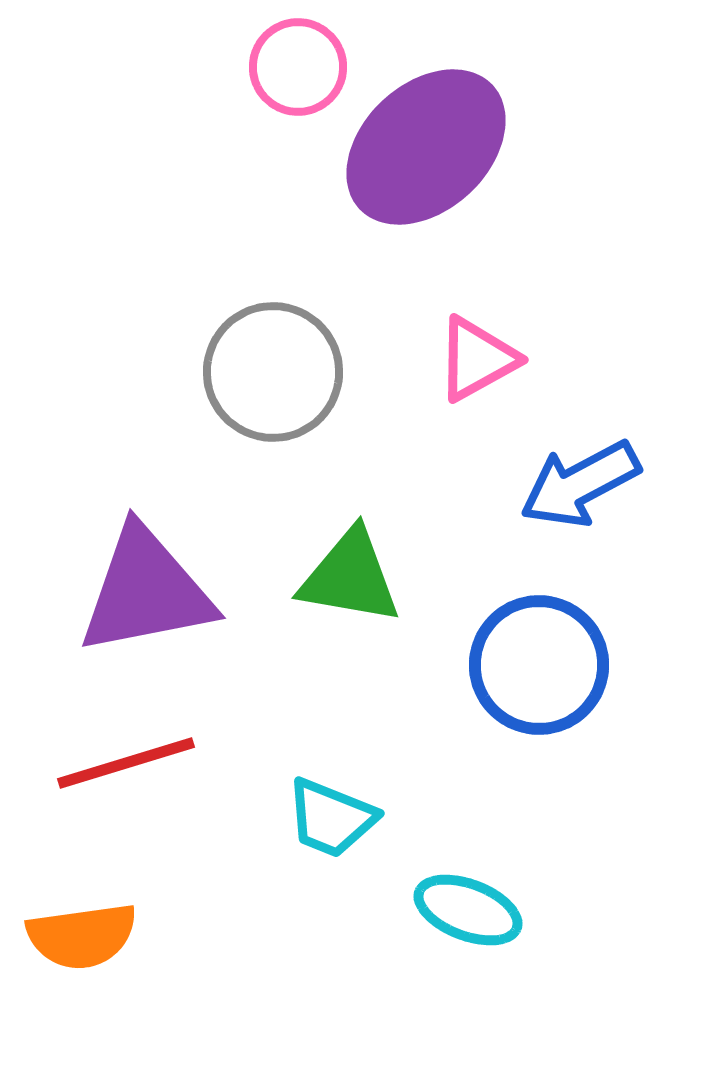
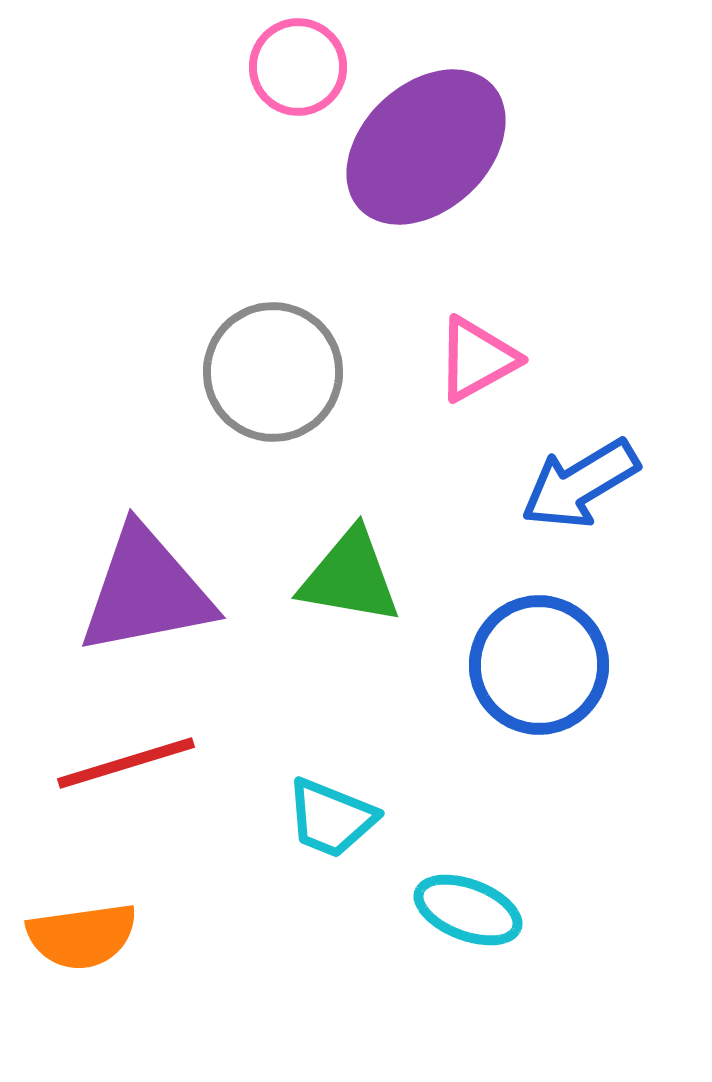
blue arrow: rotated 3 degrees counterclockwise
